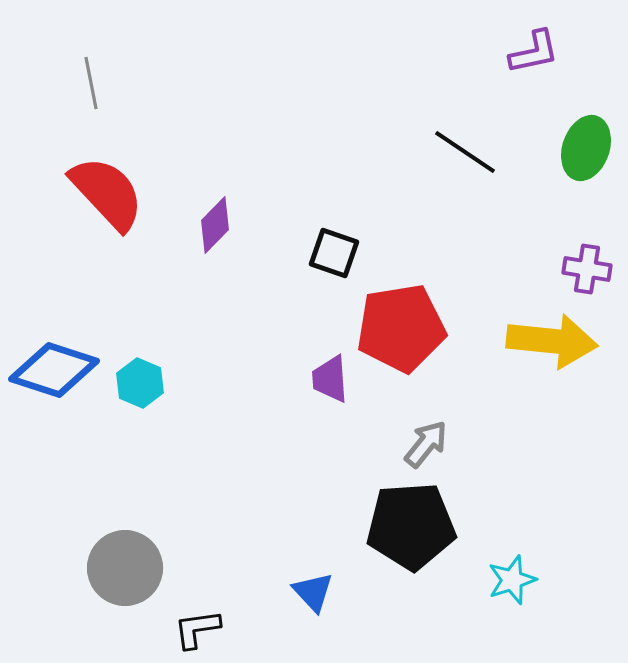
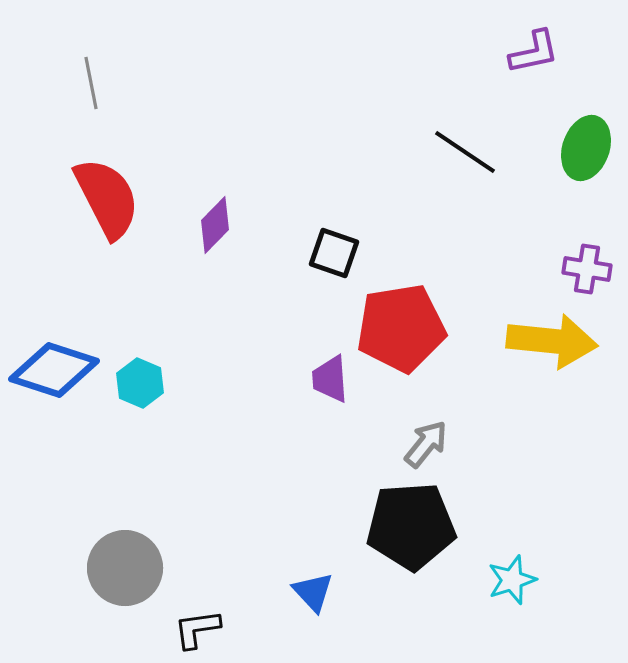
red semicircle: moved 5 px down; rotated 16 degrees clockwise
